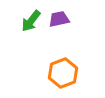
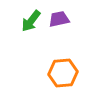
orange hexagon: rotated 16 degrees clockwise
